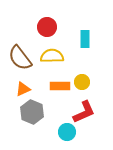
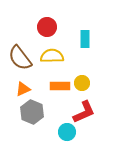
yellow circle: moved 1 px down
